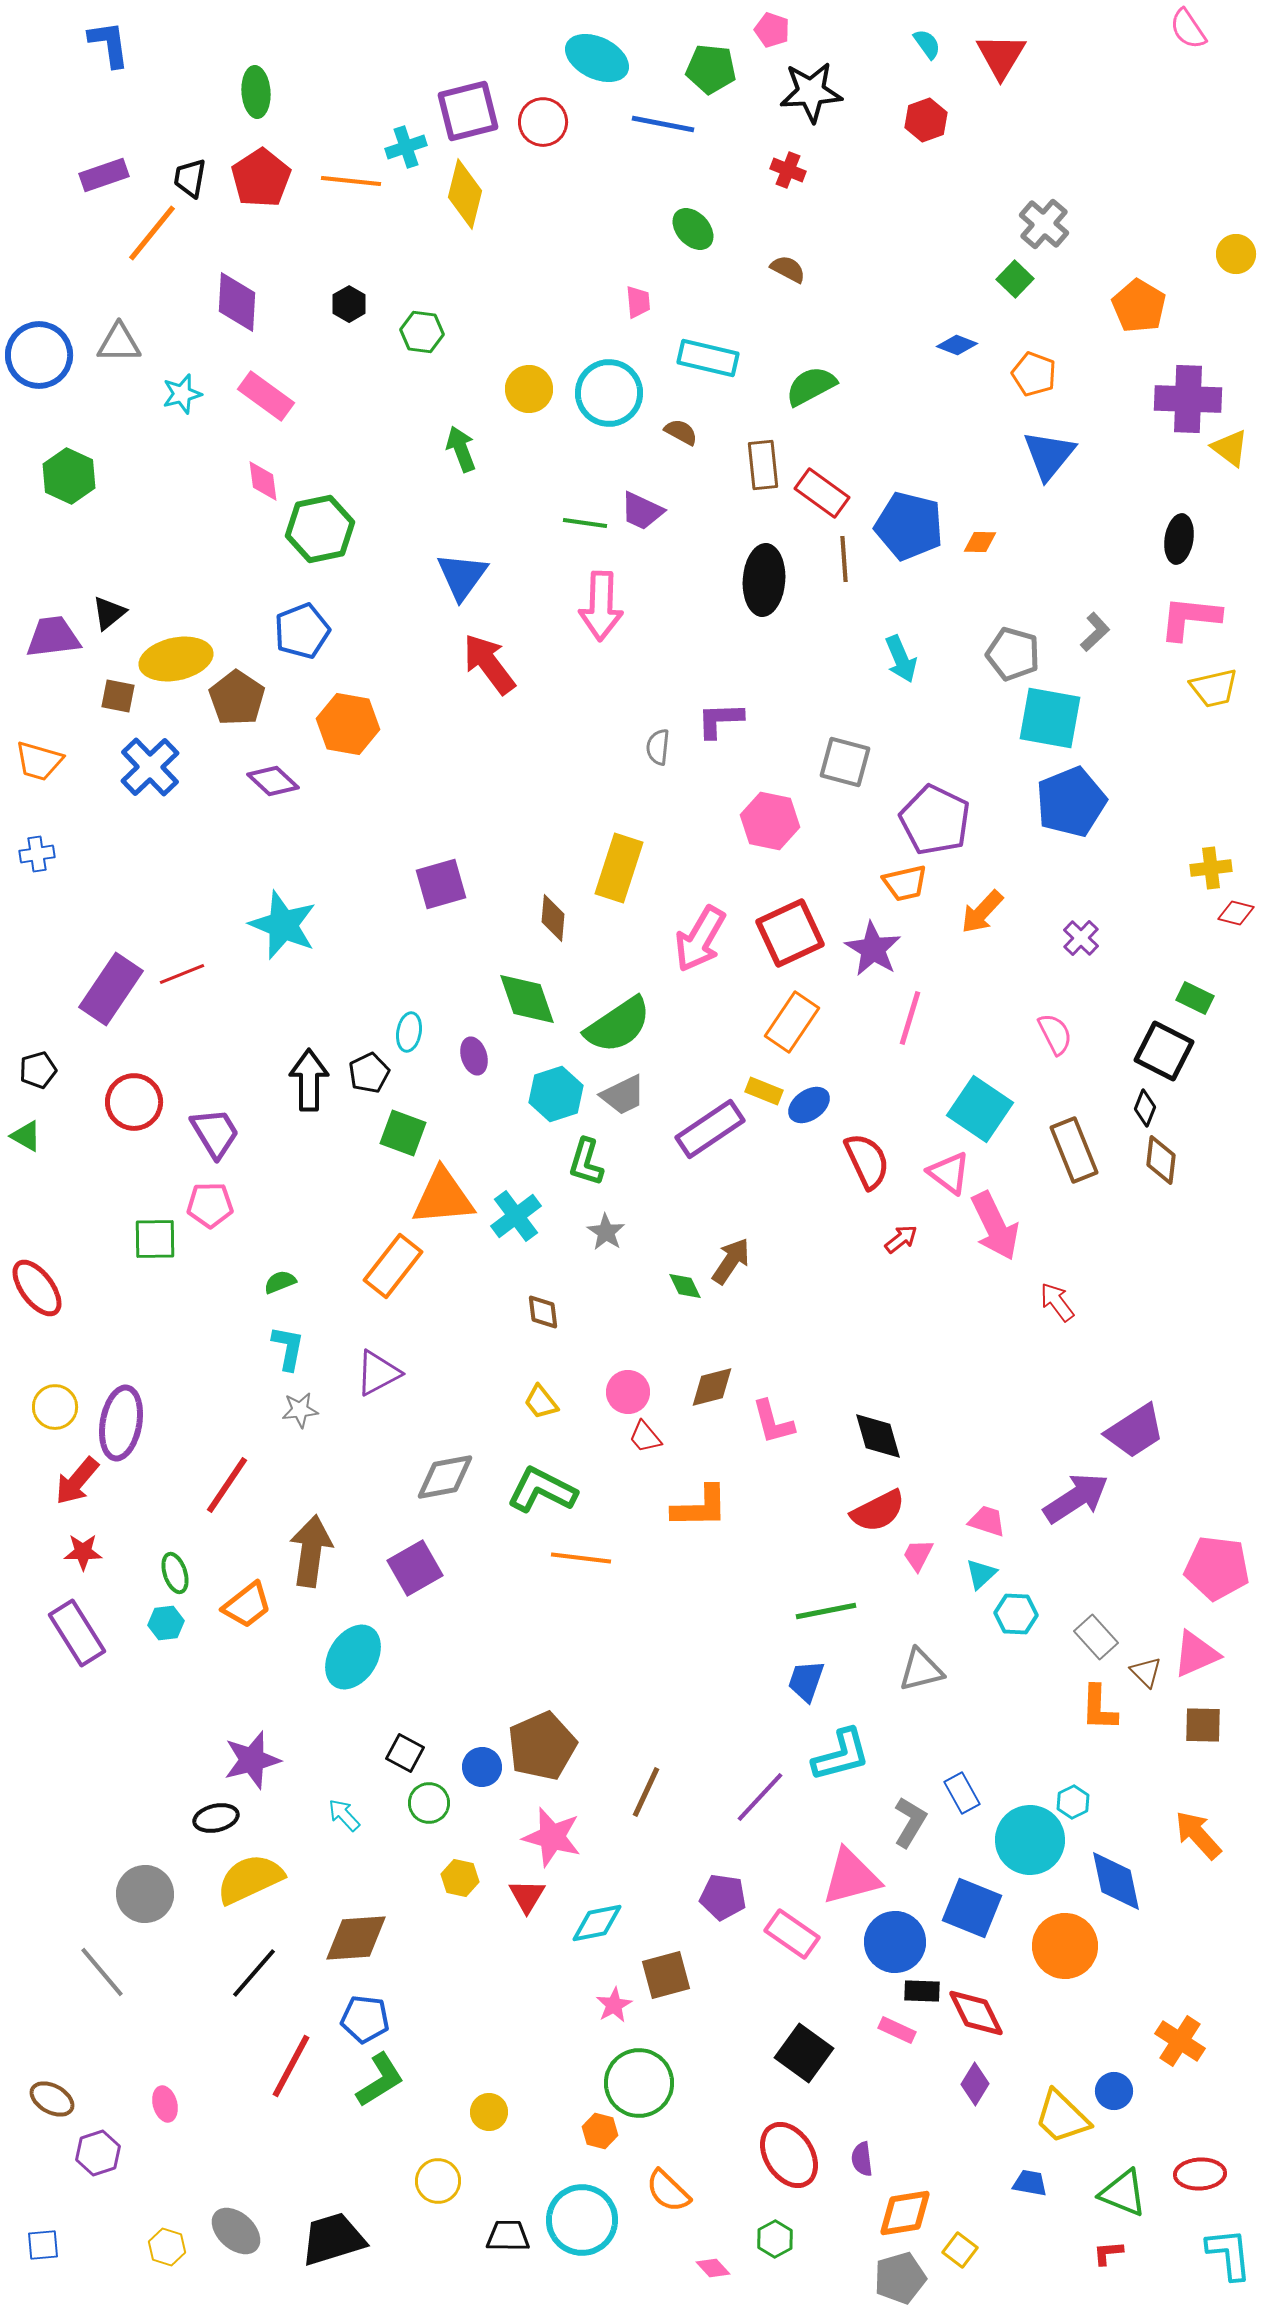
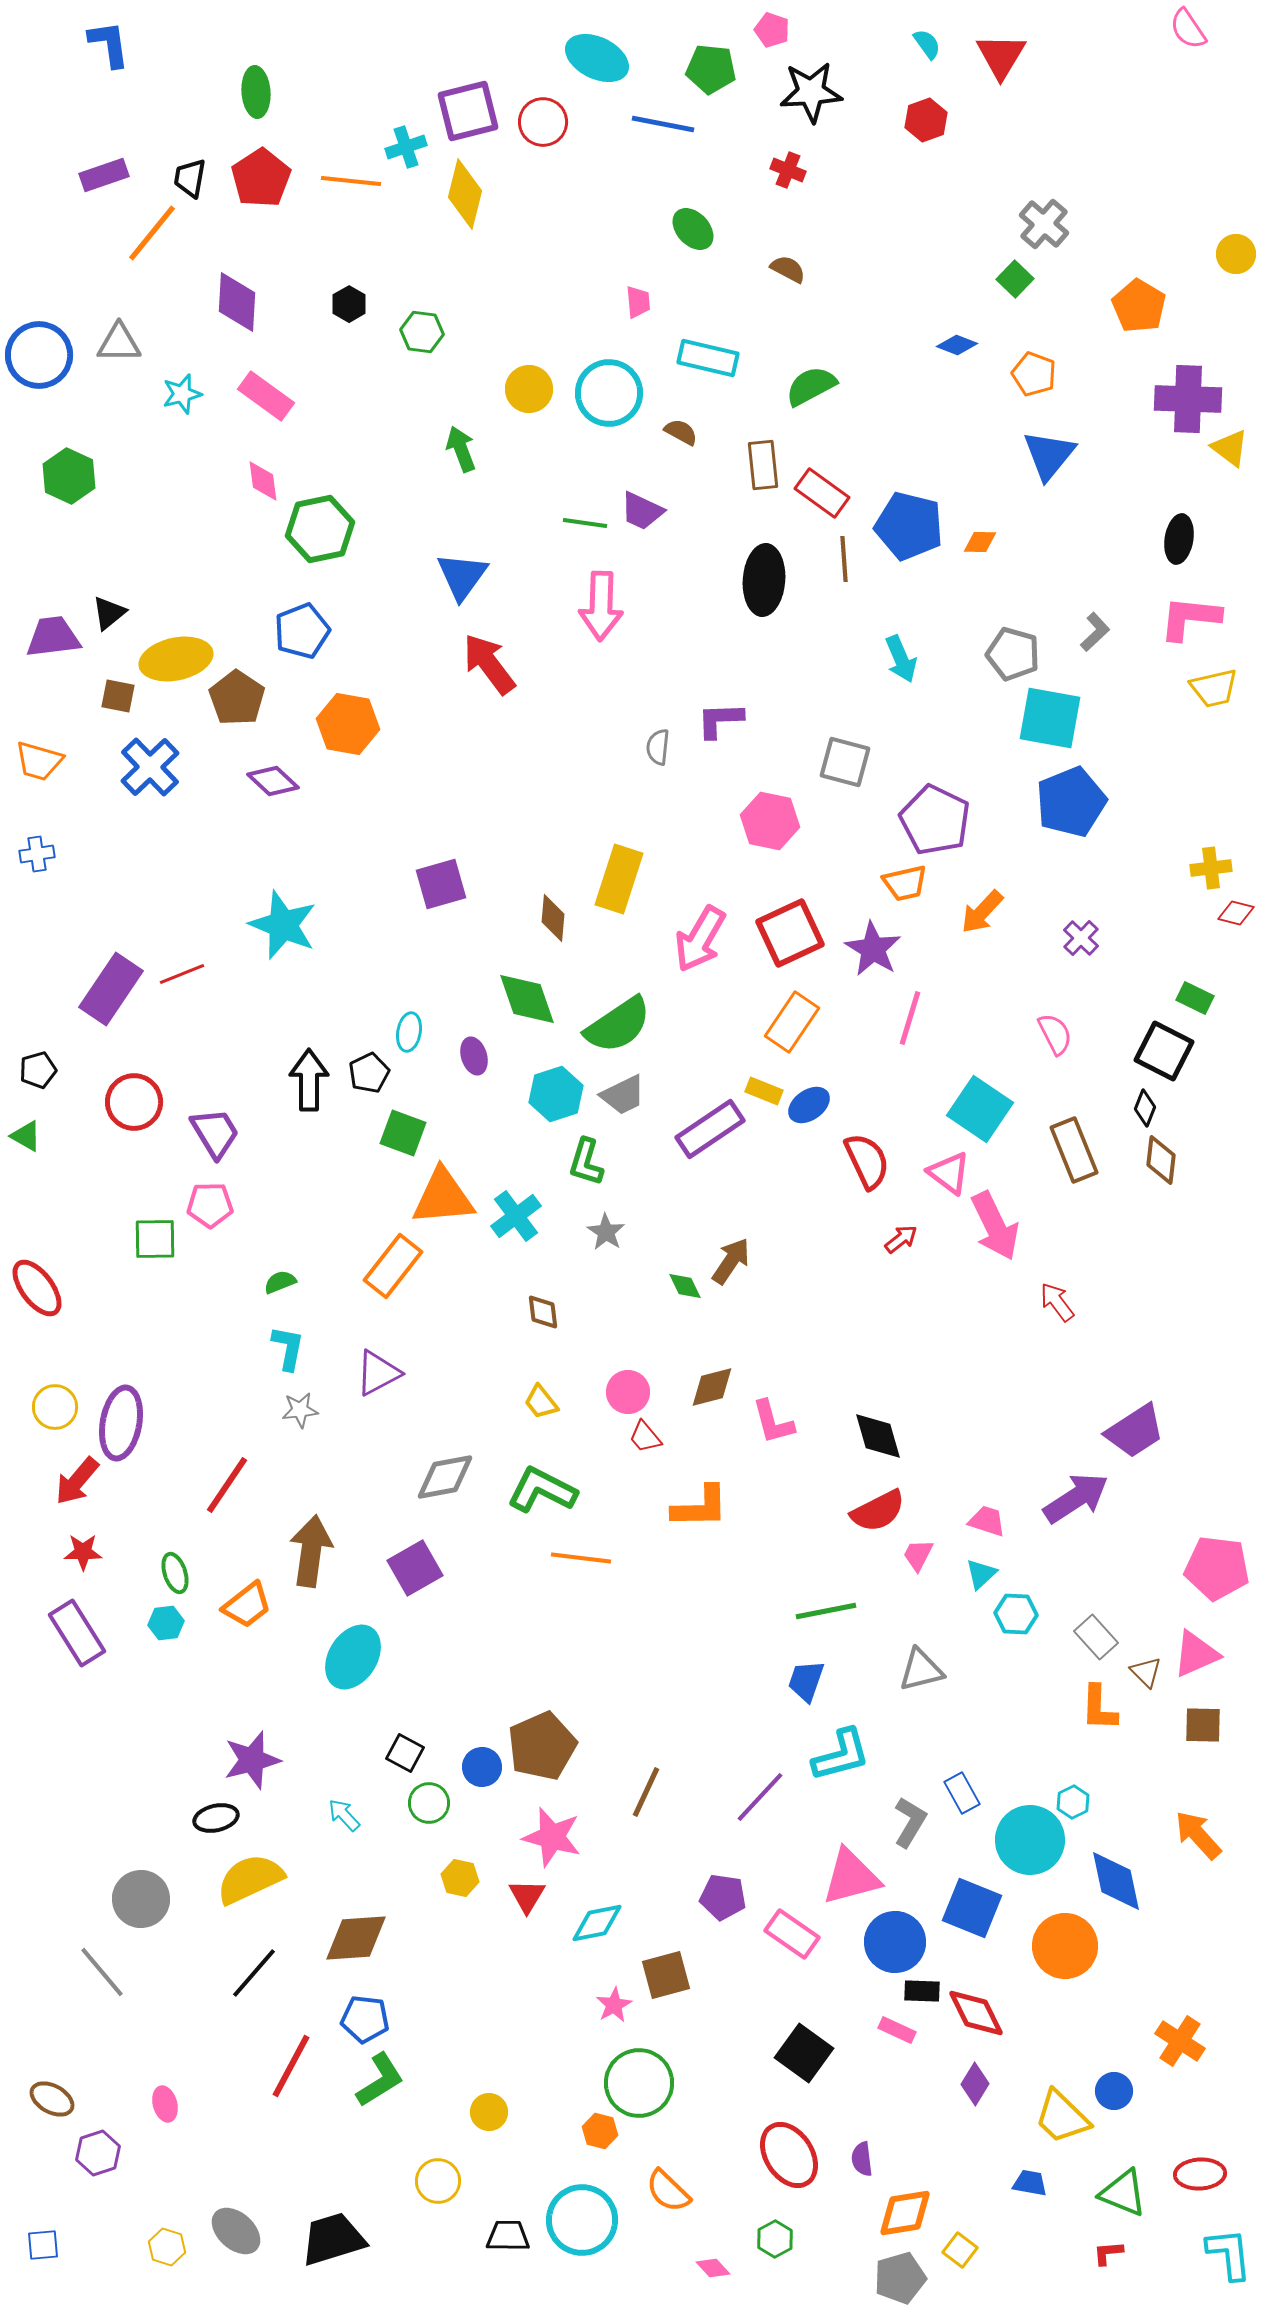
yellow rectangle at (619, 868): moved 11 px down
gray circle at (145, 1894): moved 4 px left, 5 px down
